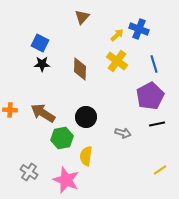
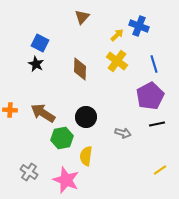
blue cross: moved 3 px up
black star: moved 6 px left; rotated 28 degrees clockwise
